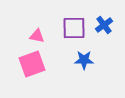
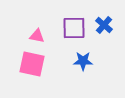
blue cross: rotated 12 degrees counterclockwise
blue star: moved 1 px left, 1 px down
pink square: rotated 32 degrees clockwise
